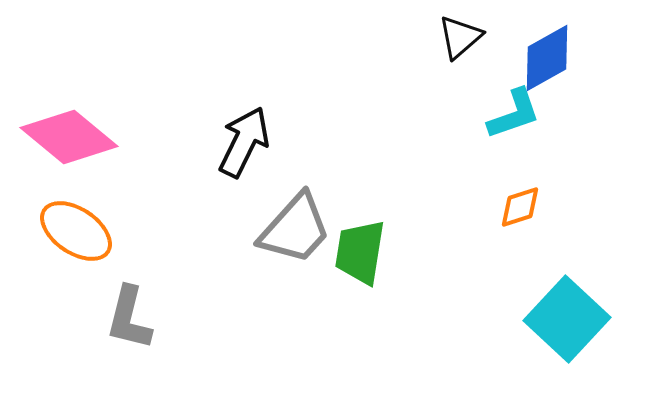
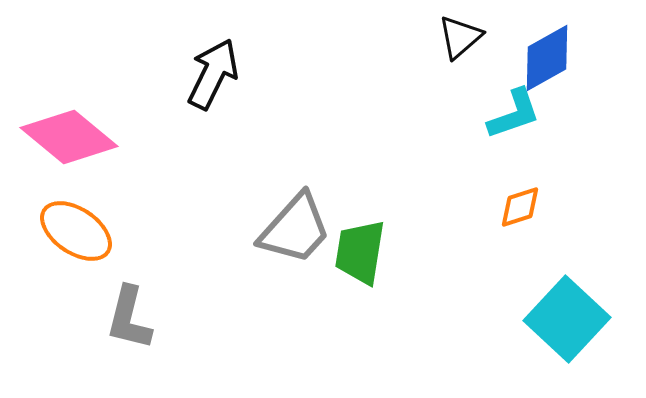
black arrow: moved 31 px left, 68 px up
